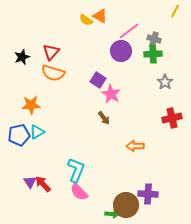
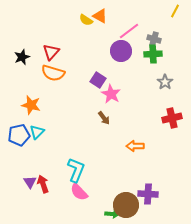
orange star: rotated 18 degrees clockwise
cyan triangle: rotated 14 degrees counterclockwise
red arrow: rotated 24 degrees clockwise
